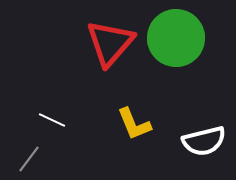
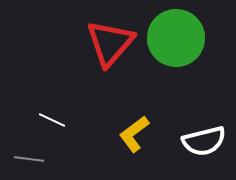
yellow L-shape: moved 10 px down; rotated 75 degrees clockwise
gray line: rotated 60 degrees clockwise
